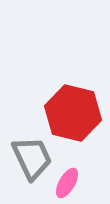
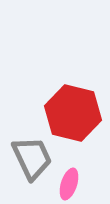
pink ellipse: moved 2 px right, 1 px down; rotated 12 degrees counterclockwise
